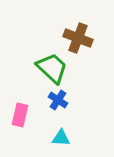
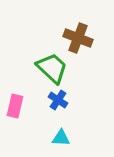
pink rectangle: moved 5 px left, 9 px up
